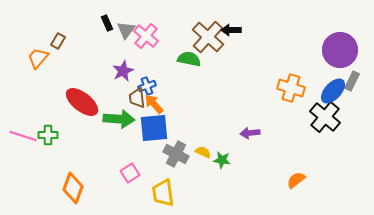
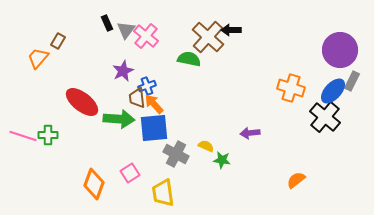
yellow semicircle: moved 3 px right, 6 px up
orange diamond: moved 21 px right, 4 px up
